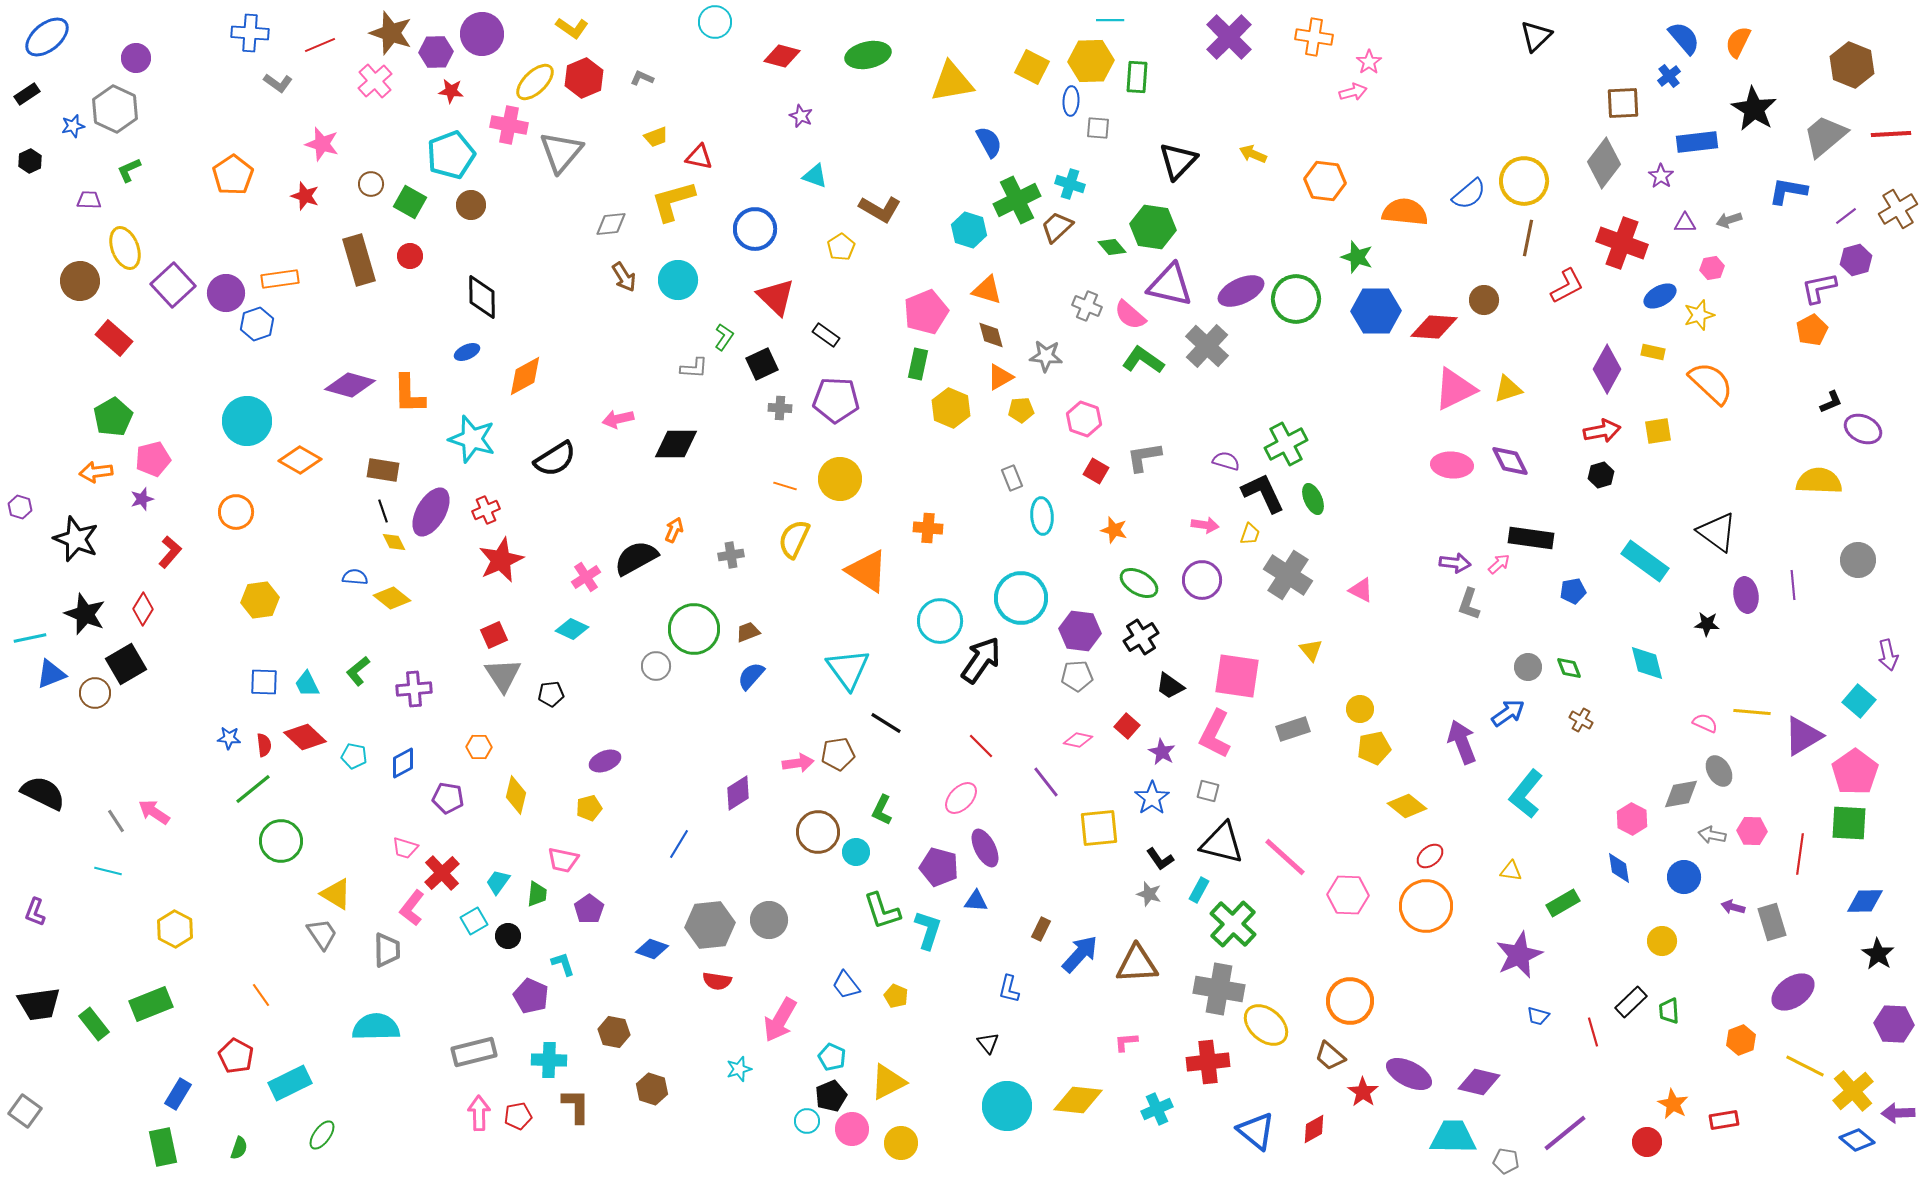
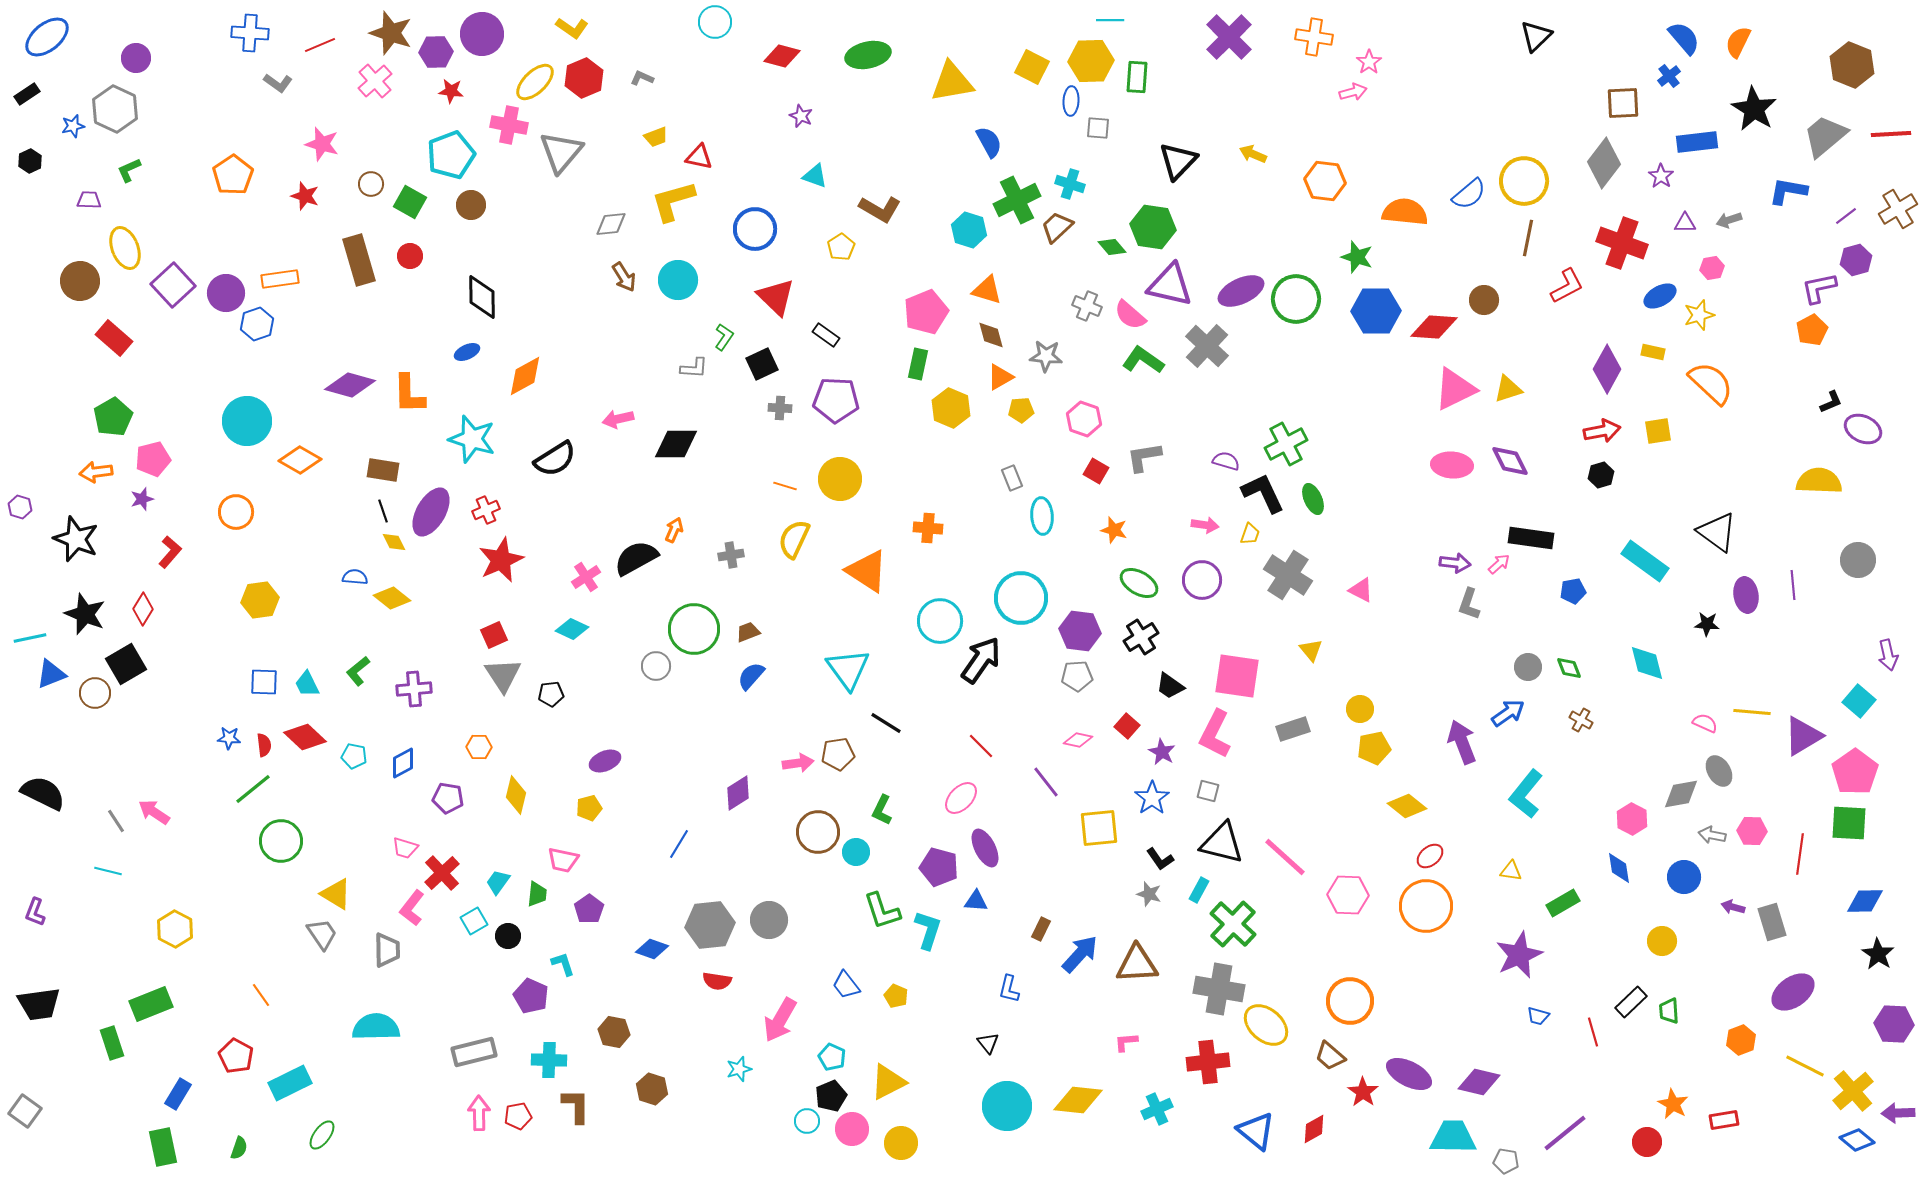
green rectangle at (94, 1024): moved 18 px right, 19 px down; rotated 20 degrees clockwise
